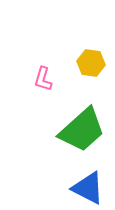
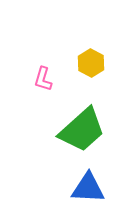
yellow hexagon: rotated 20 degrees clockwise
blue triangle: rotated 24 degrees counterclockwise
